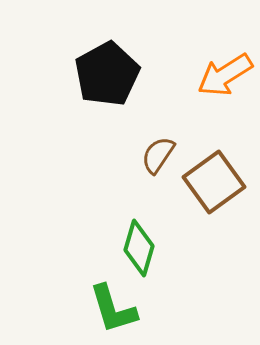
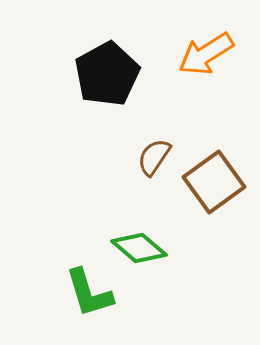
orange arrow: moved 19 px left, 21 px up
brown semicircle: moved 4 px left, 2 px down
green diamond: rotated 66 degrees counterclockwise
green L-shape: moved 24 px left, 16 px up
